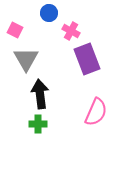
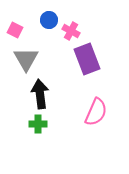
blue circle: moved 7 px down
